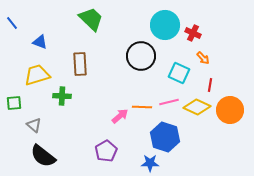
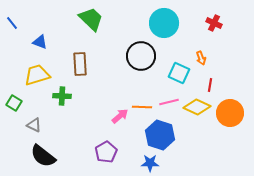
cyan circle: moved 1 px left, 2 px up
red cross: moved 21 px right, 10 px up
orange arrow: moved 2 px left; rotated 24 degrees clockwise
green square: rotated 35 degrees clockwise
orange circle: moved 3 px down
gray triangle: rotated 14 degrees counterclockwise
blue hexagon: moved 5 px left, 2 px up
purple pentagon: moved 1 px down
